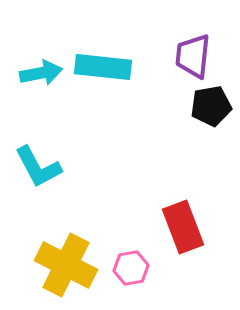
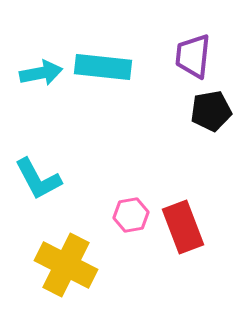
black pentagon: moved 5 px down
cyan L-shape: moved 12 px down
pink hexagon: moved 53 px up
